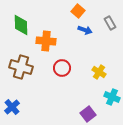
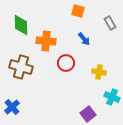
orange square: rotated 24 degrees counterclockwise
blue arrow: moved 1 px left, 9 px down; rotated 32 degrees clockwise
red circle: moved 4 px right, 5 px up
yellow cross: rotated 24 degrees counterclockwise
